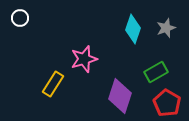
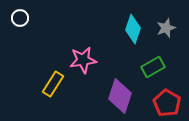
pink star: moved 1 px left, 1 px down; rotated 8 degrees clockwise
green rectangle: moved 3 px left, 5 px up
